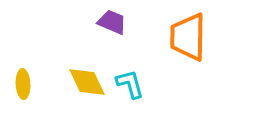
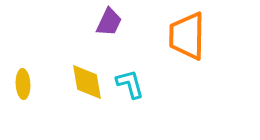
purple trapezoid: moved 3 px left; rotated 92 degrees clockwise
orange trapezoid: moved 1 px left, 1 px up
yellow diamond: rotated 15 degrees clockwise
